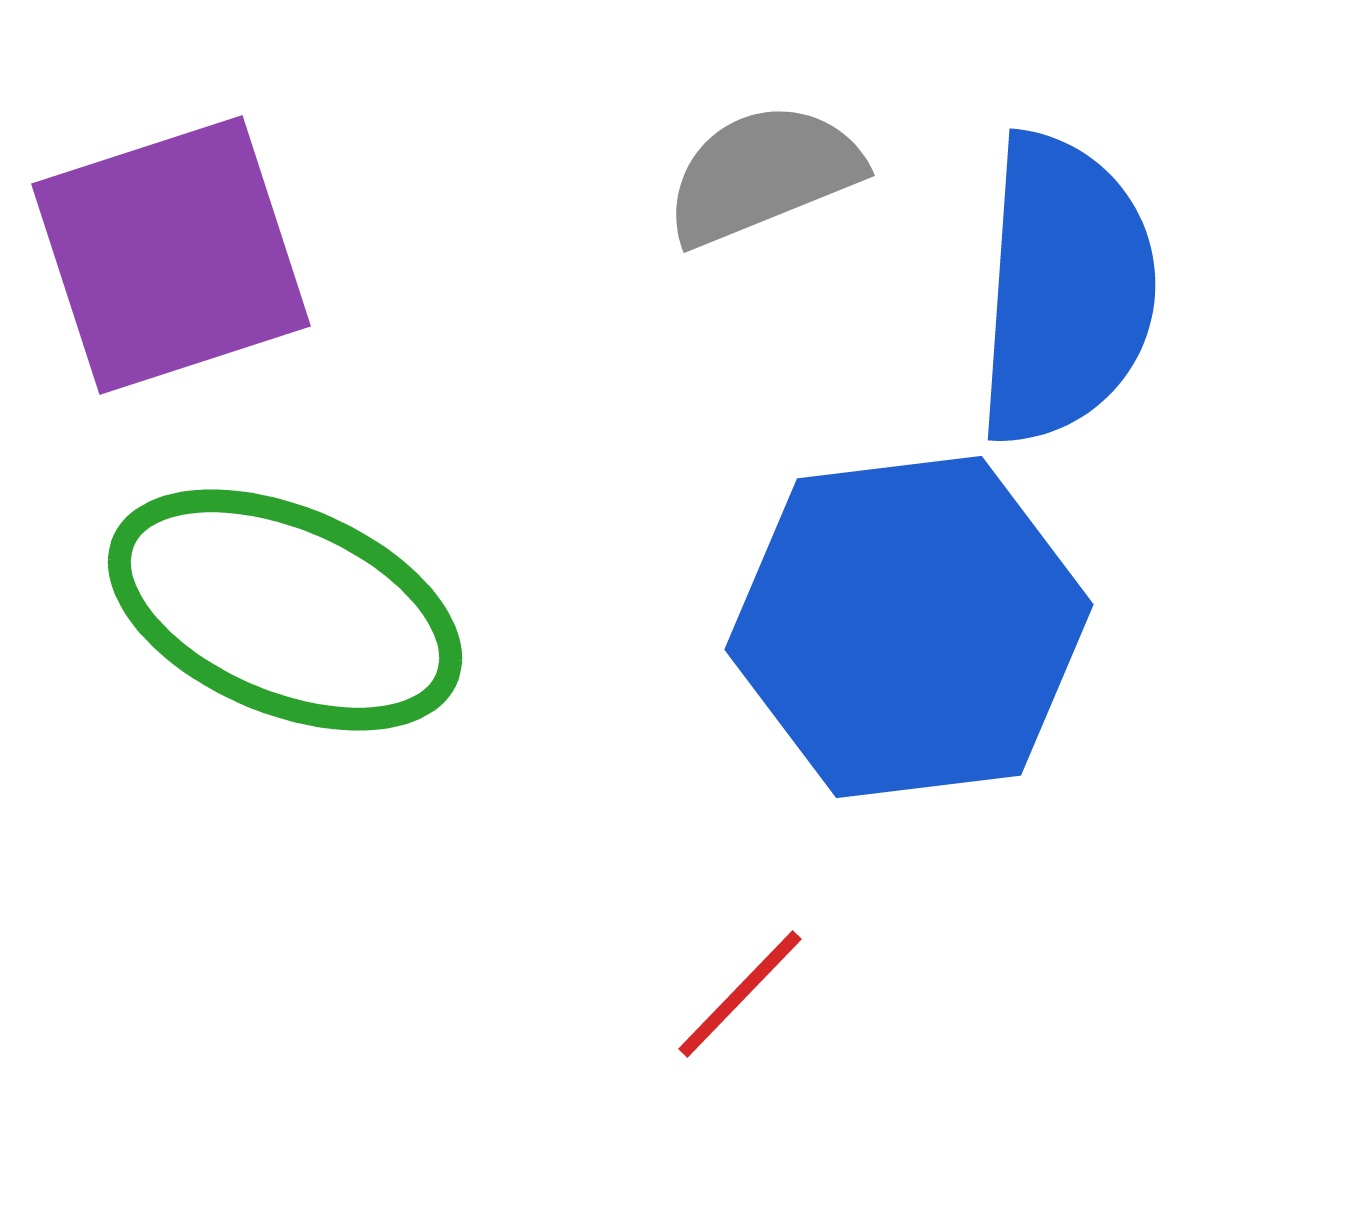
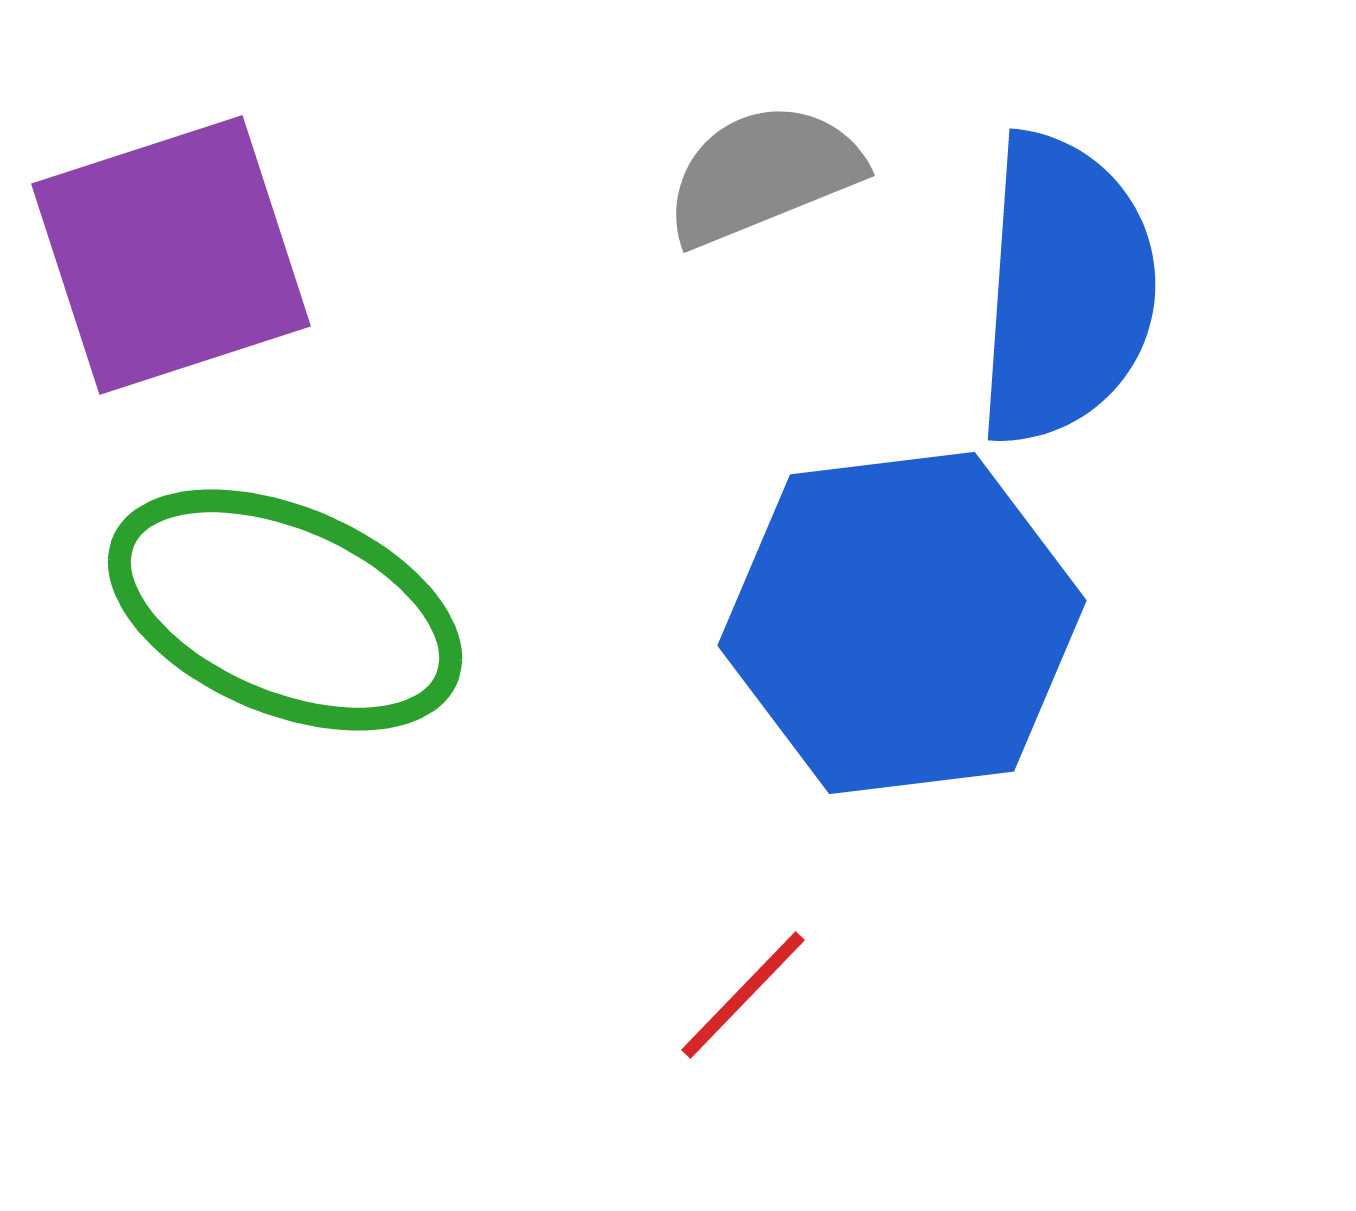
blue hexagon: moved 7 px left, 4 px up
red line: moved 3 px right, 1 px down
